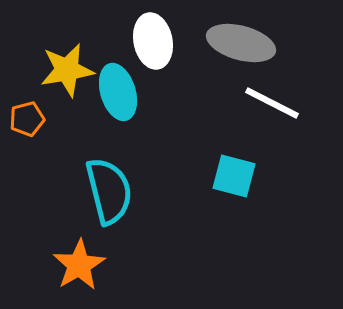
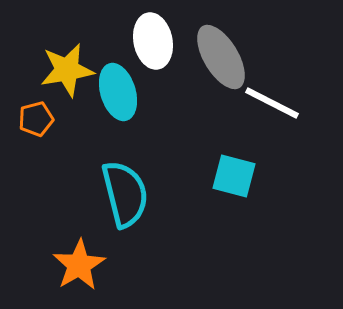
gray ellipse: moved 20 px left, 14 px down; rotated 44 degrees clockwise
orange pentagon: moved 9 px right
cyan semicircle: moved 16 px right, 3 px down
